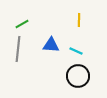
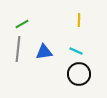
blue triangle: moved 7 px left, 7 px down; rotated 12 degrees counterclockwise
black circle: moved 1 px right, 2 px up
